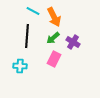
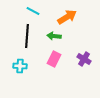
orange arrow: moved 13 px right; rotated 96 degrees counterclockwise
green arrow: moved 1 px right, 2 px up; rotated 48 degrees clockwise
purple cross: moved 11 px right, 17 px down
